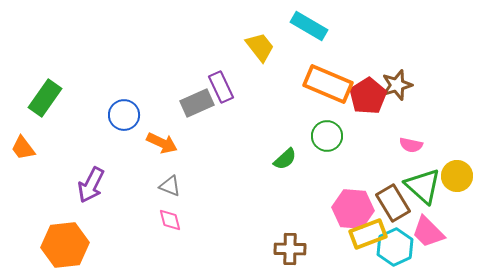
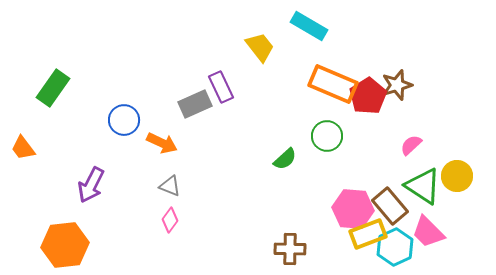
orange rectangle: moved 5 px right
green rectangle: moved 8 px right, 10 px up
gray rectangle: moved 2 px left, 1 px down
blue circle: moved 5 px down
pink semicircle: rotated 125 degrees clockwise
green triangle: rotated 9 degrees counterclockwise
brown rectangle: moved 3 px left, 3 px down; rotated 9 degrees counterclockwise
pink diamond: rotated 50 degrees clockwise
